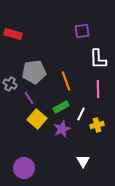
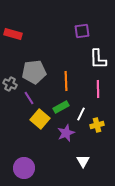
orange line: rotated 18 degrees clockwise
yellow square: moved 3 px right
purple star: moved 4 px right, 4 px down
